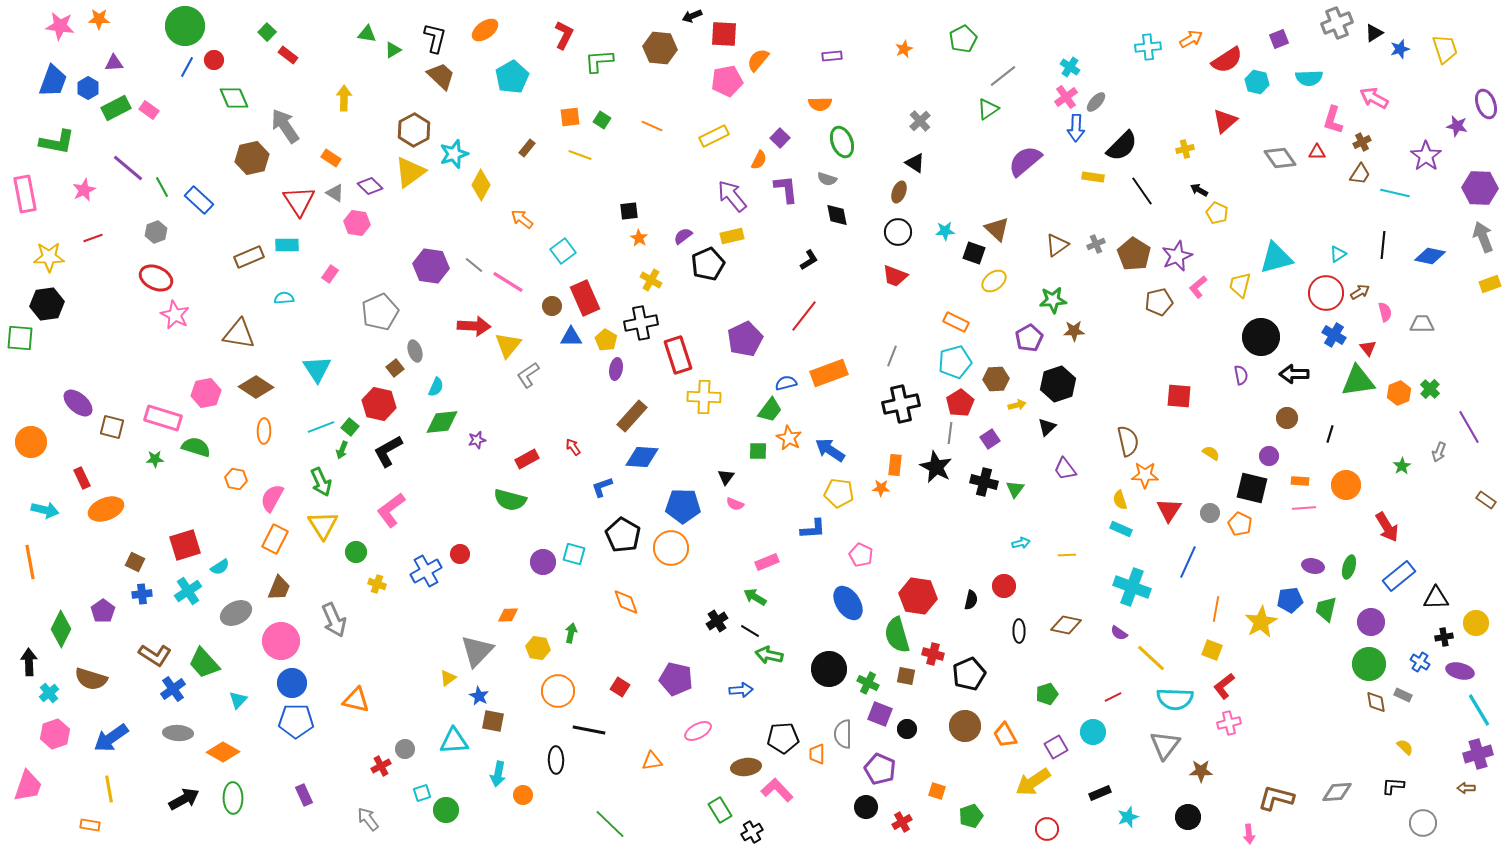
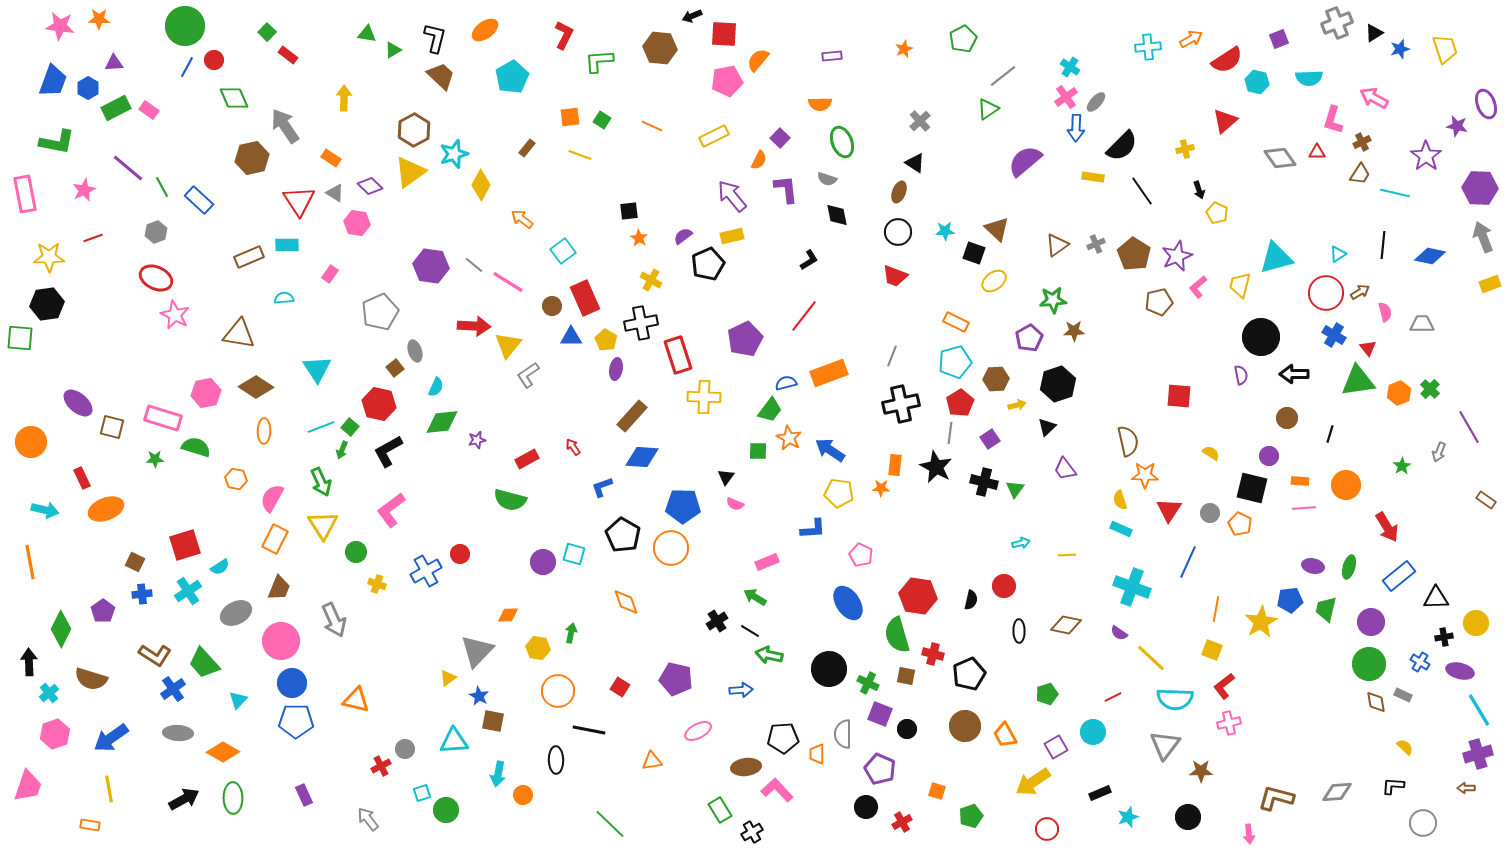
black arrow at (1199, 190): rotated 138 degrees counterclockwise
